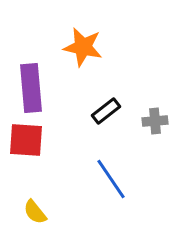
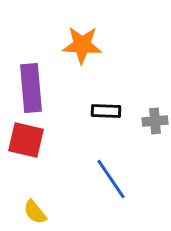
orange star: moved 1 px left, 2 px up; rotated 9 degrees counterclockwise
black rectangle: rotated 40 degrees clockwise
red square: rotated 9 degrees clockwise
